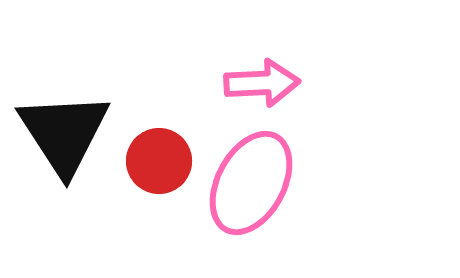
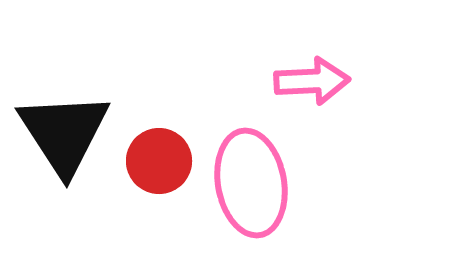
pink arrow: moved 50 px right, 2 px up
pink ellipse: rotated 38 degrees counterclockwise
